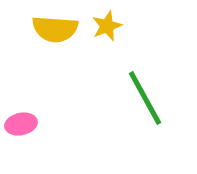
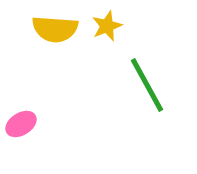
green line: moved 2 px right, 13 px up
pink ellipse: rotated 20 degrees counterclockwise
